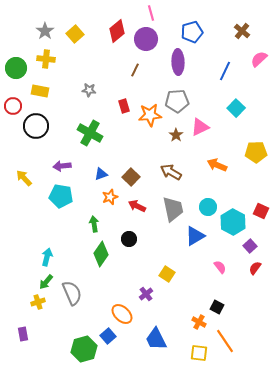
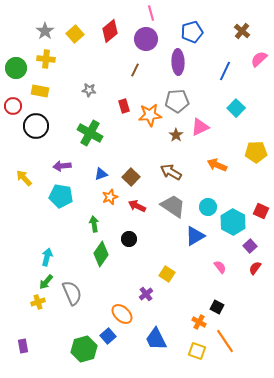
red diamond at (117, 31): moved 7 px left
gray trapezoid at (173, 209): moved 3 px up; rotated 44 degrees counterclockwise
purple rectangle at (23, 334): moved 12 px down
yellow square at (199, 353): moved 2 px left, 2 px up; rotated 12 degrees clockwise
